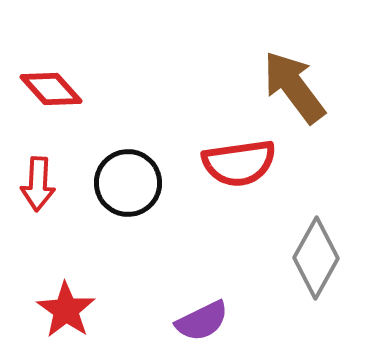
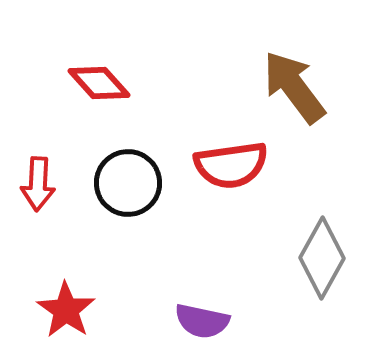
red diamond: moved 48 px right, 6 px up
red semicircle: moved 8 px left, 2 px down
gray diamond: moved 6 px right
purple semicircle: rotated 38 degrees clockwise
